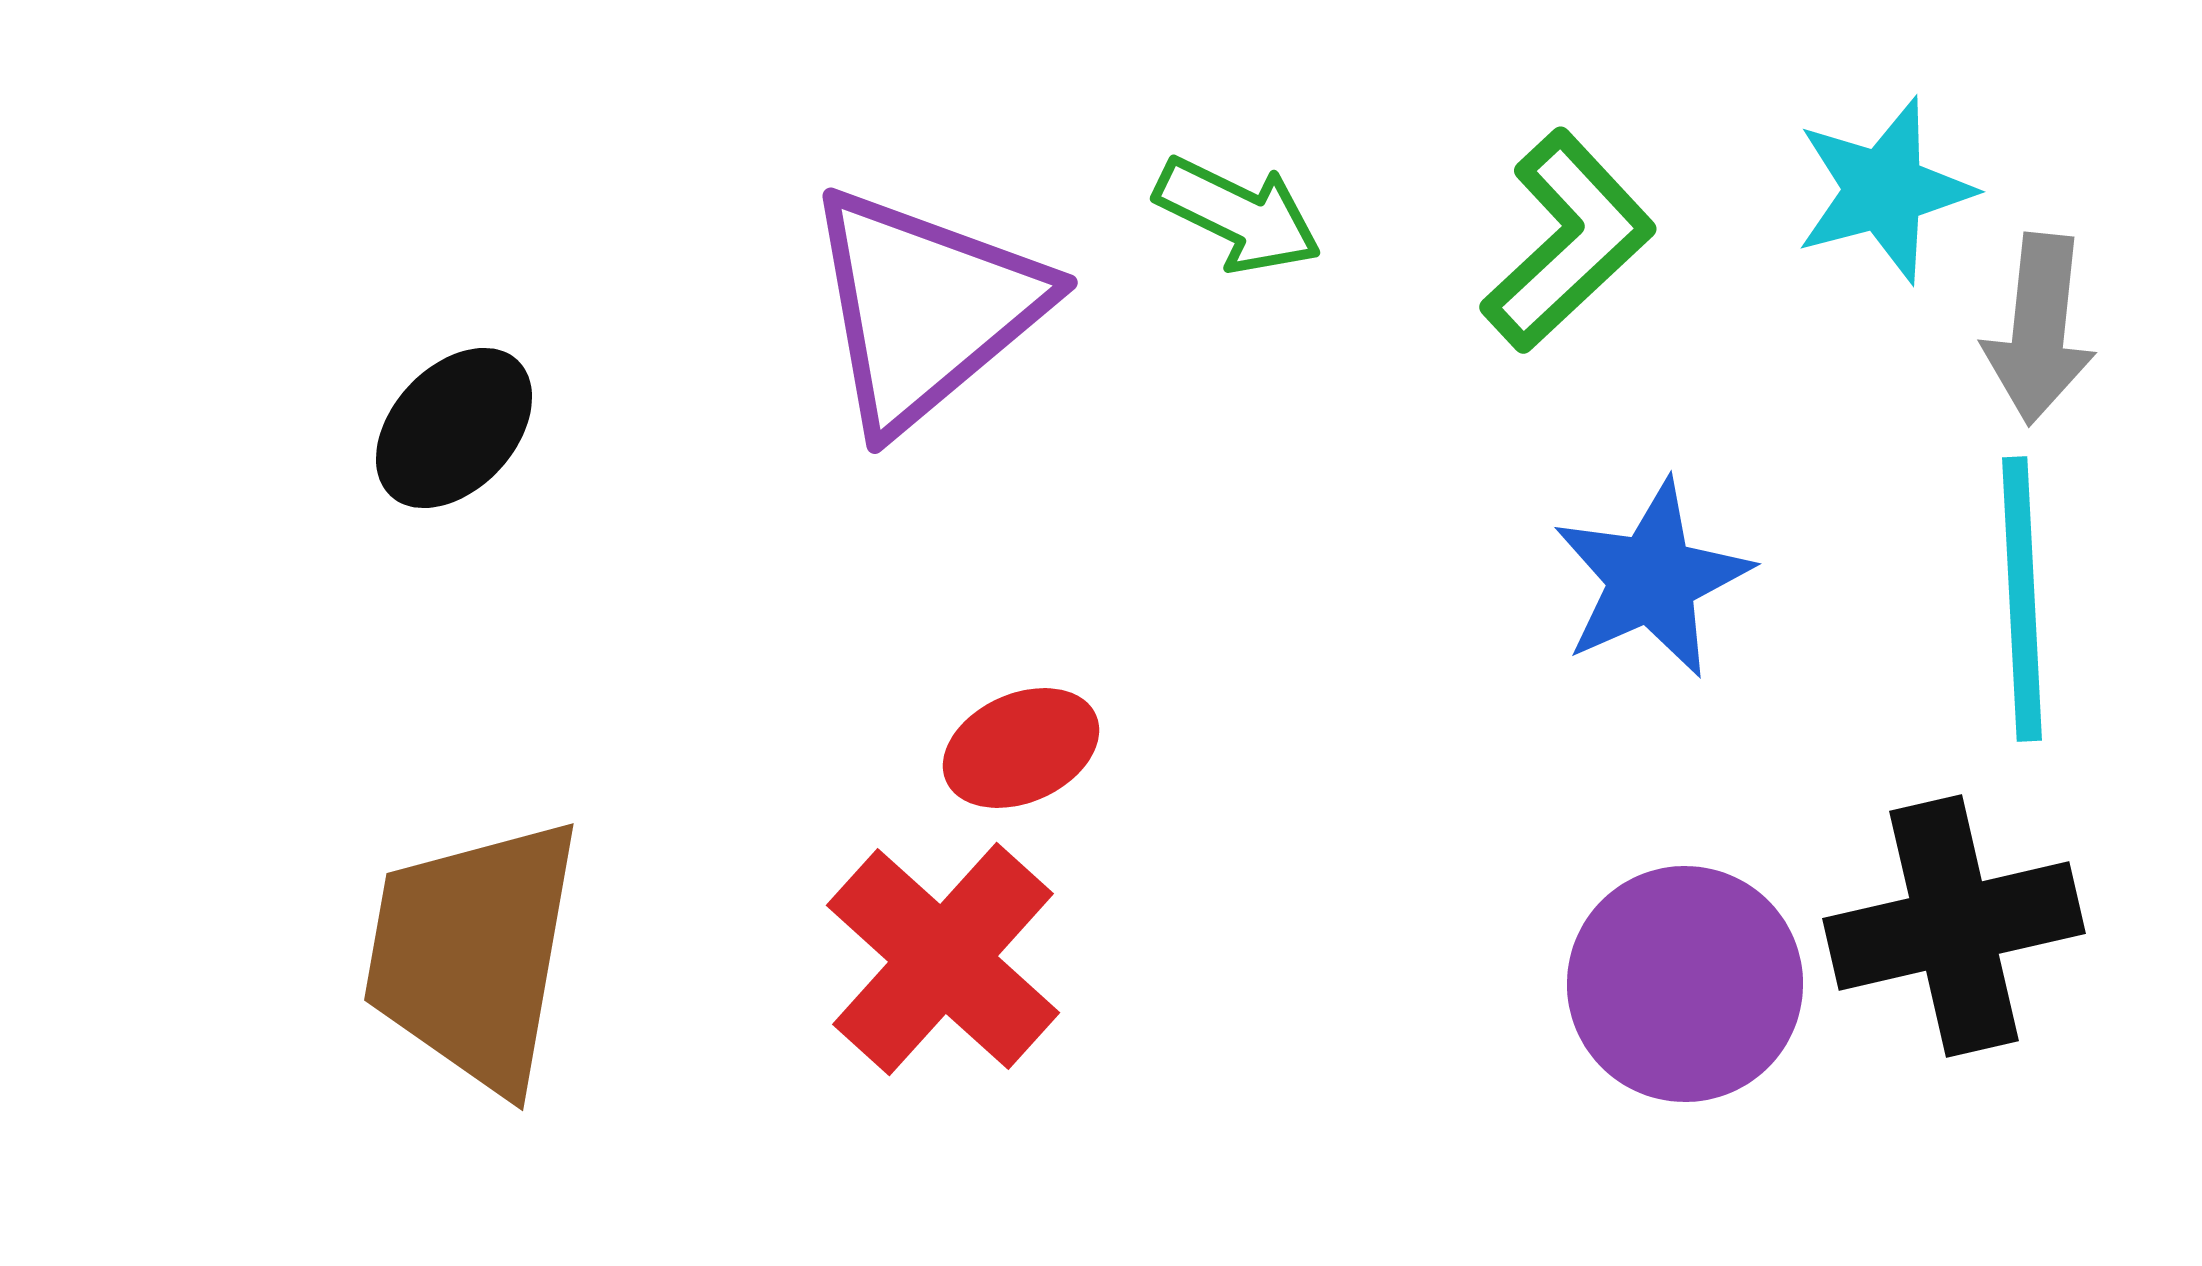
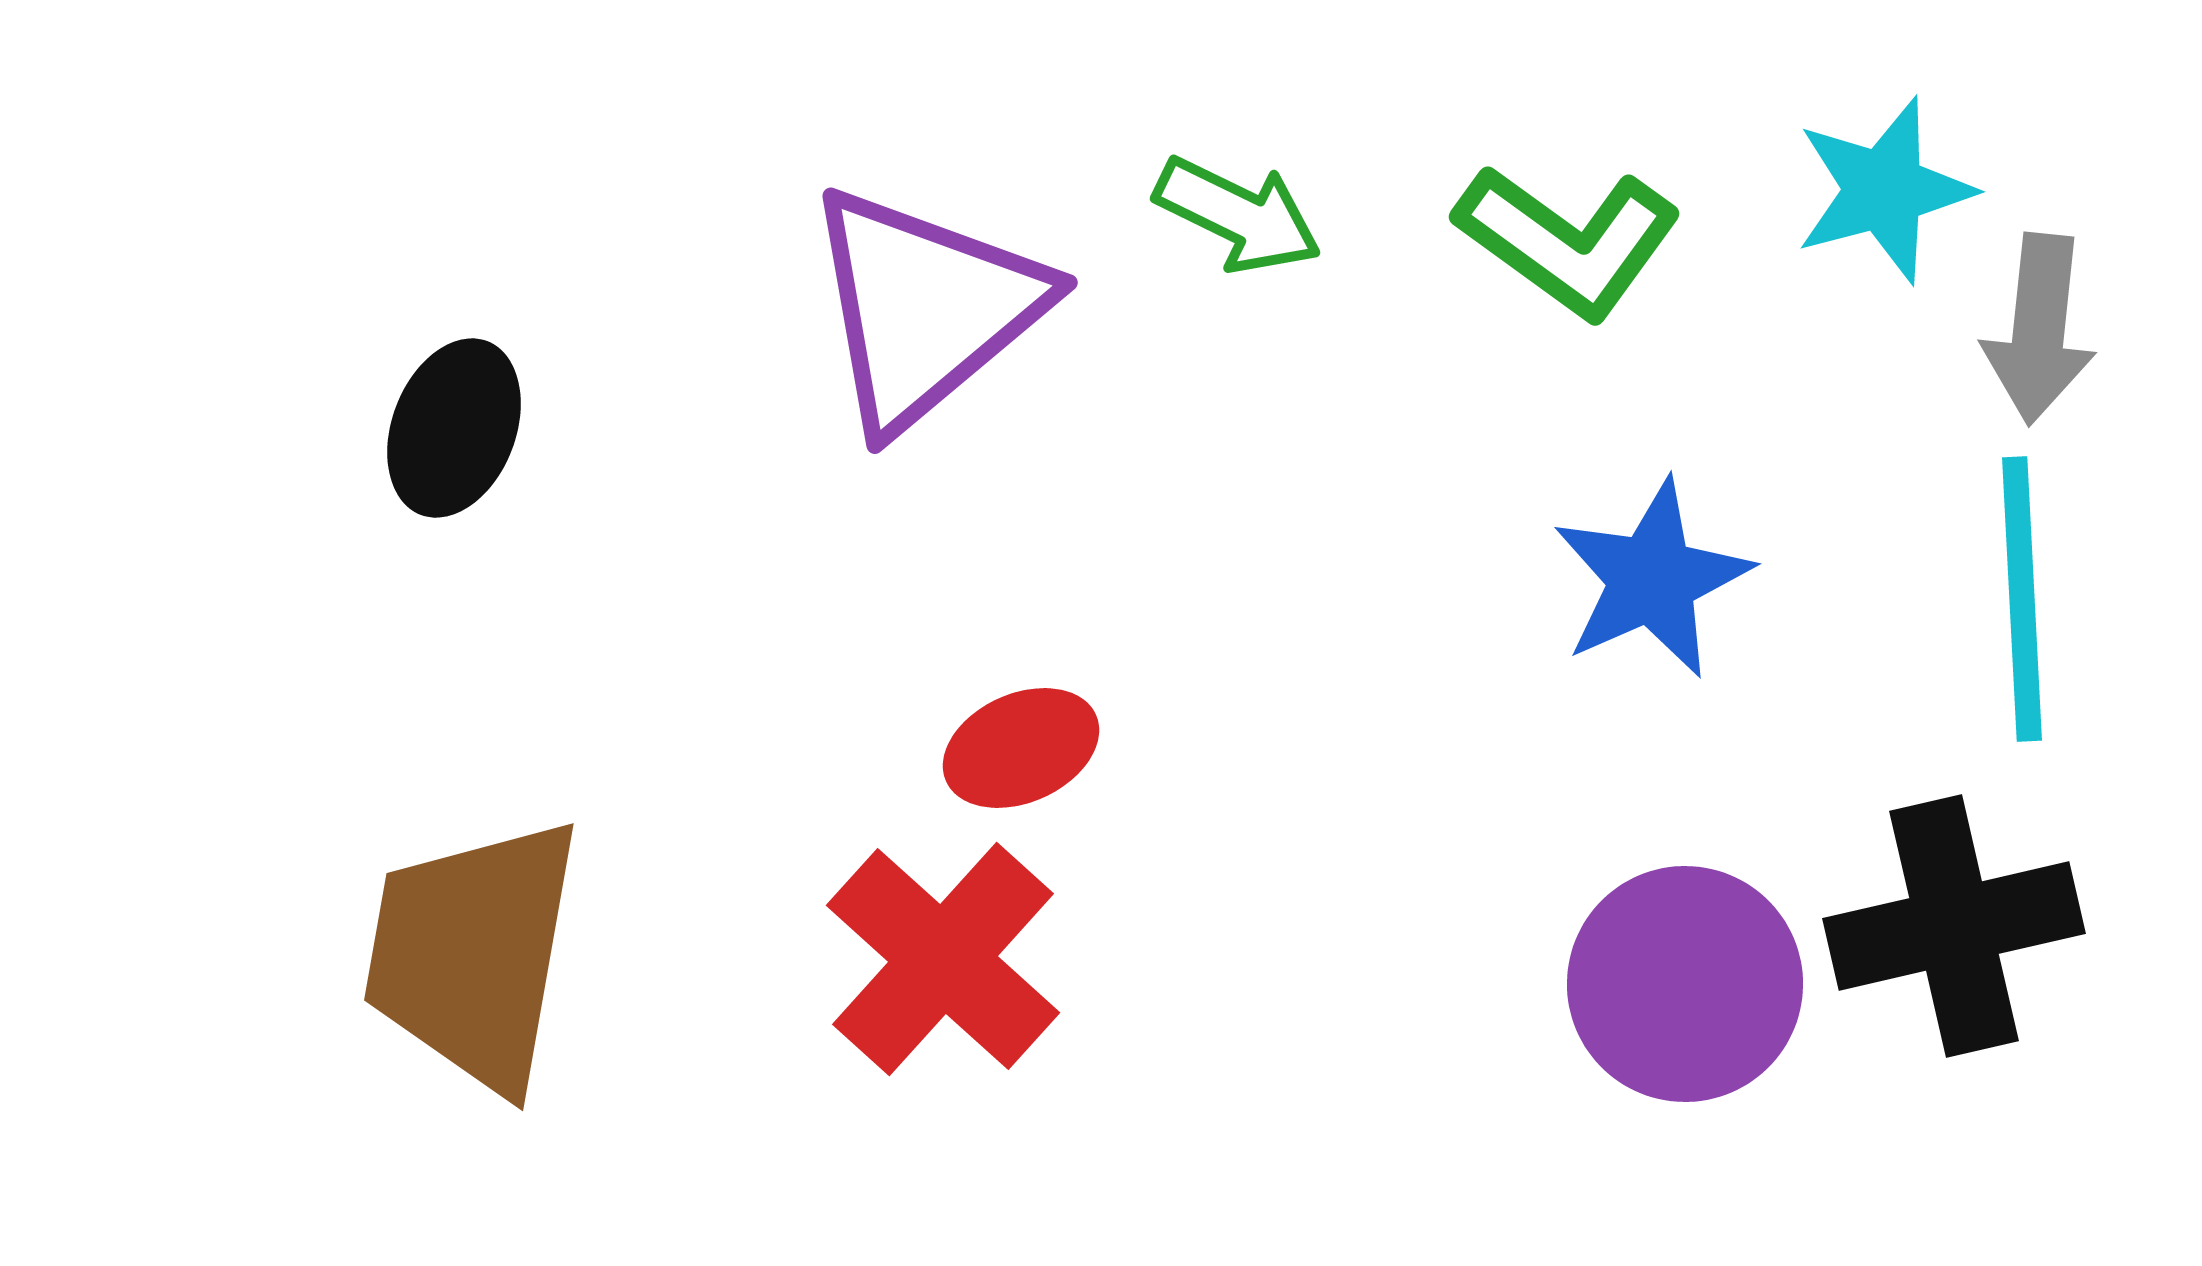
green L-shape: rotated 79 degrees clockwise
black ellipse: rotated 22 degrees counterclockwise
